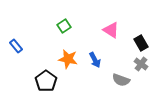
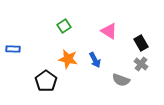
pink triangle: moved 2 px left, 1 px down
blue rectangle: moved 3 px left, 3 px down; rotated 48 degrees counterclockwise
